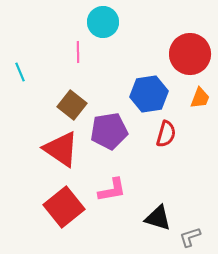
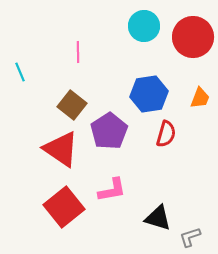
cyan circle: moved 41 px right, 4 px down
red circle: moved 3 px right, 17 px up
purple pentagon: rotated 24 degrees counterclockwise
